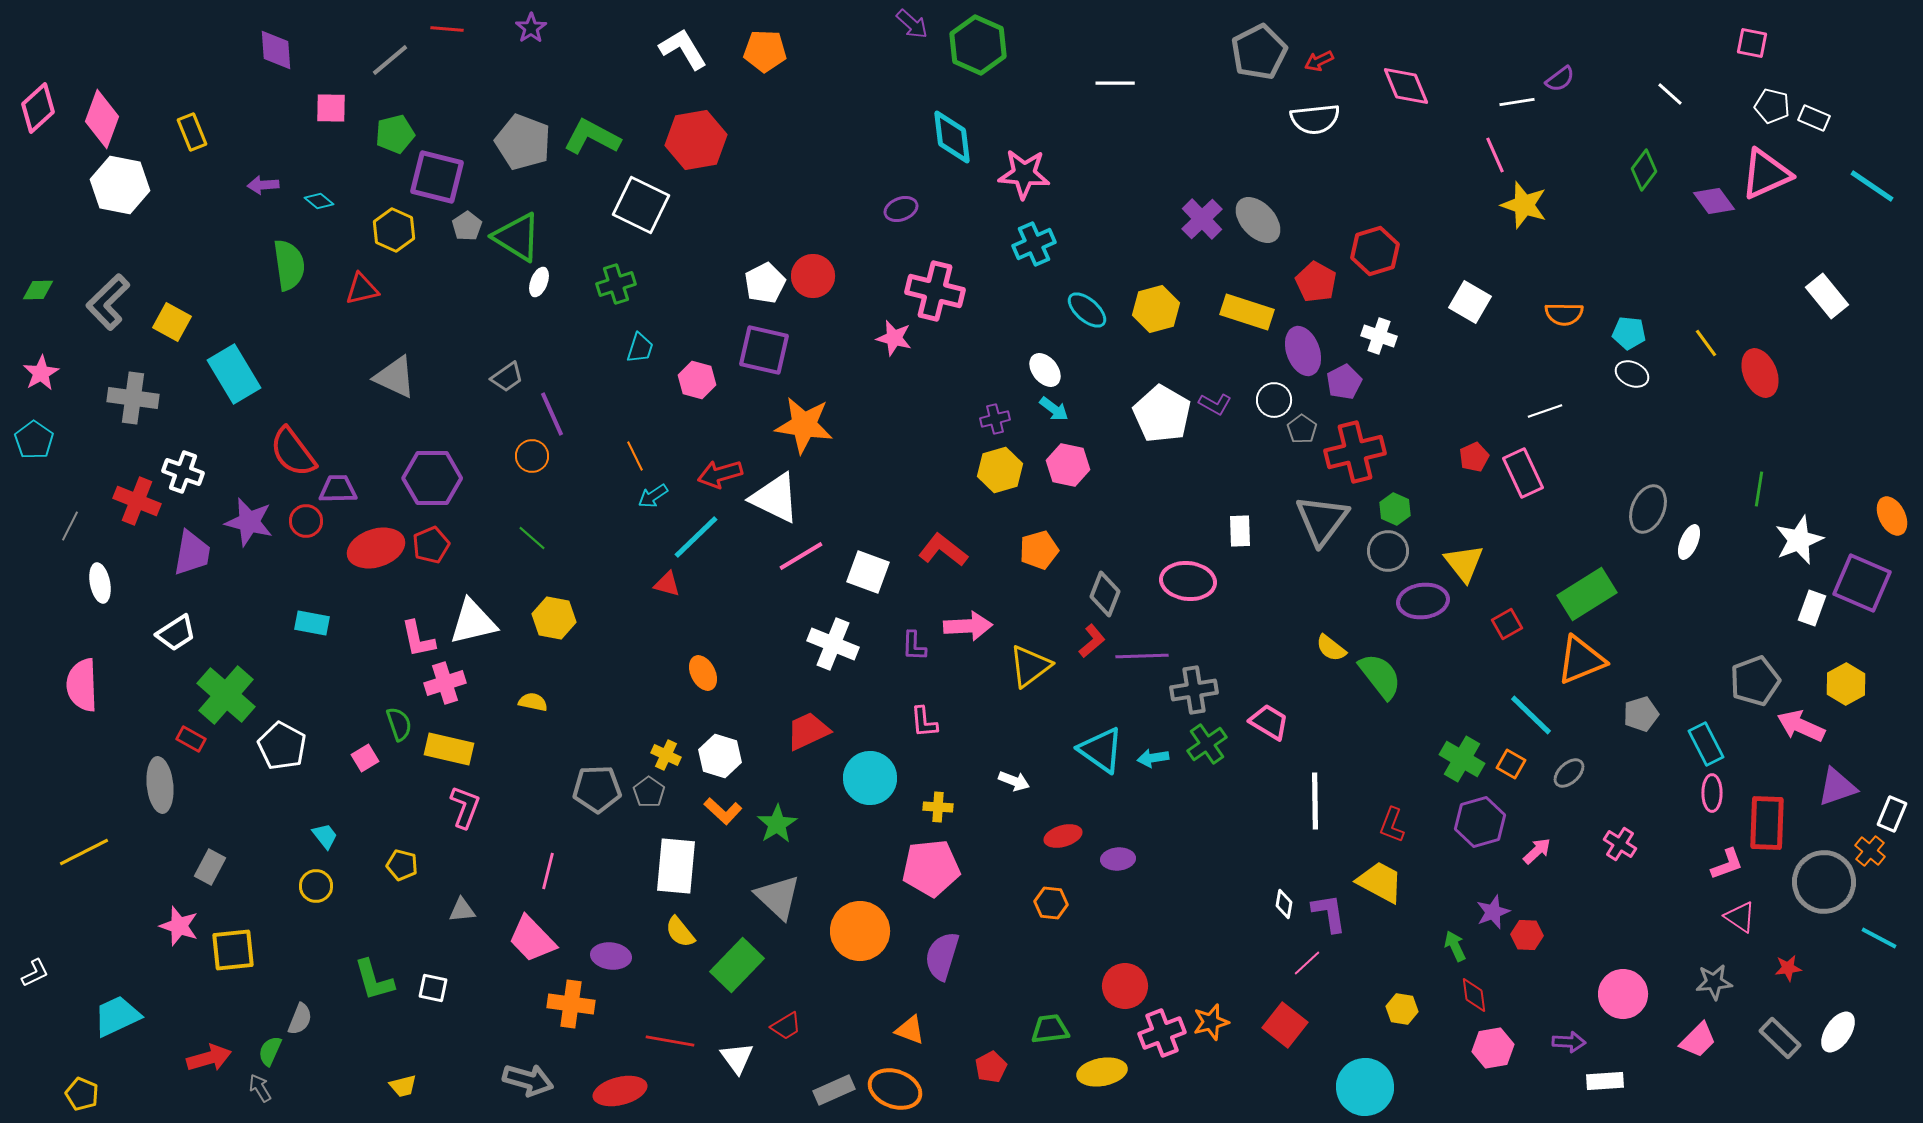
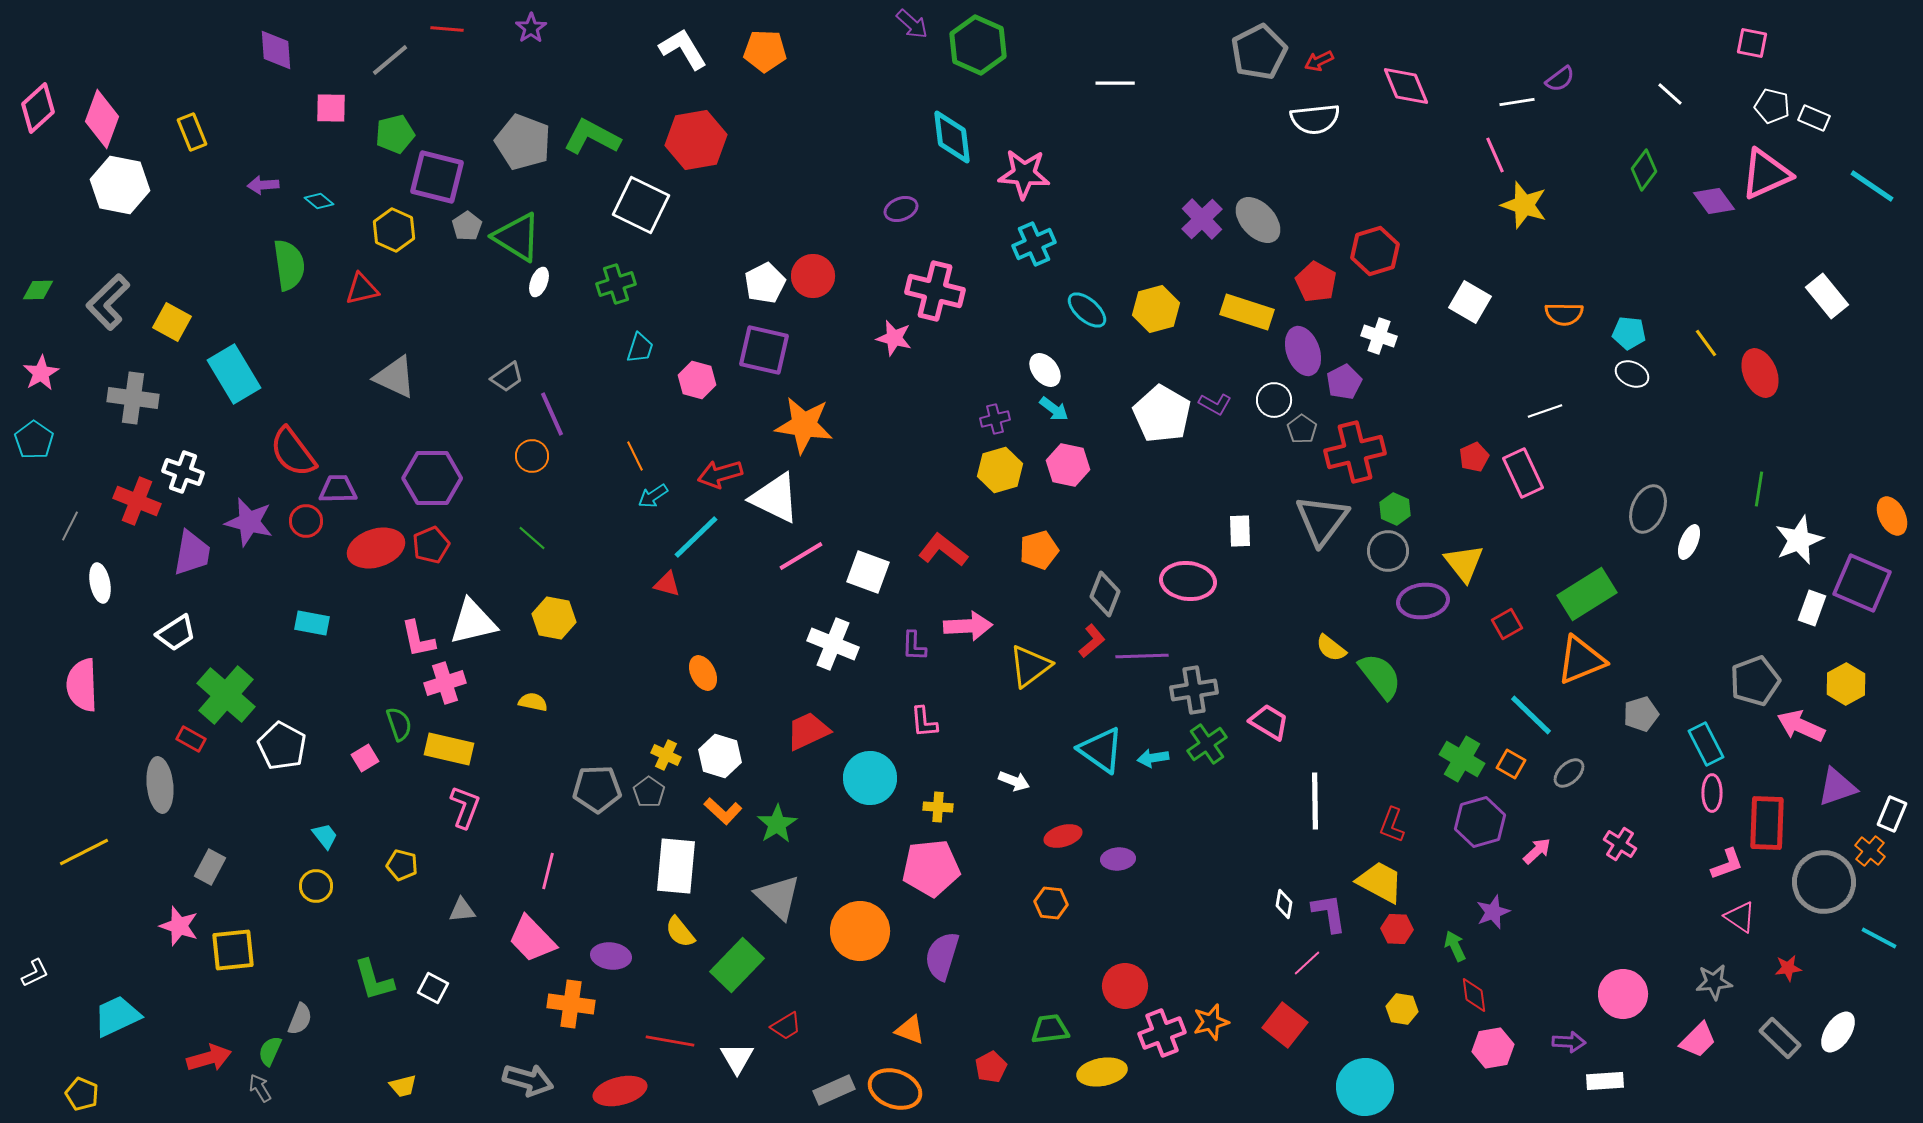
red hexagon at (1527, 935): moved 130 px left, 6 px up
white square at (433, 988): rotated 16 degrees clockwise
white triangle at (737, 1058): rotated 6 degrees clockwise
